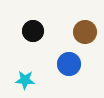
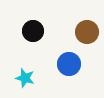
brown circle: moved 2 px right
cyan star: moved 2 px up; rotated 12 degrees clockwise
